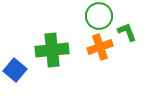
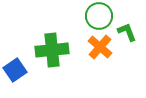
orange cross: rotated 30 degrees counterclockwise
blue square: rotated 15 degrees clockwise
